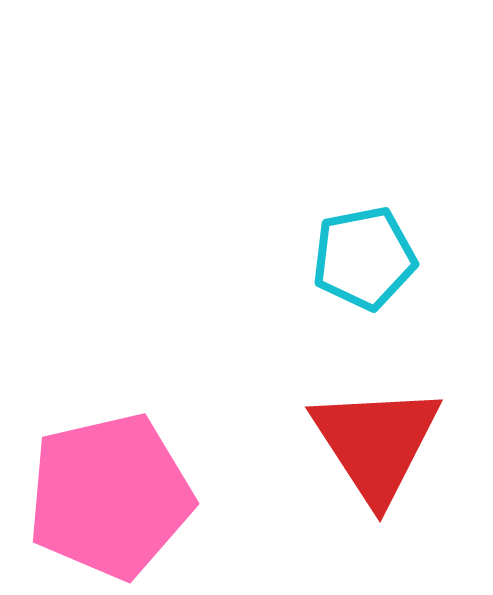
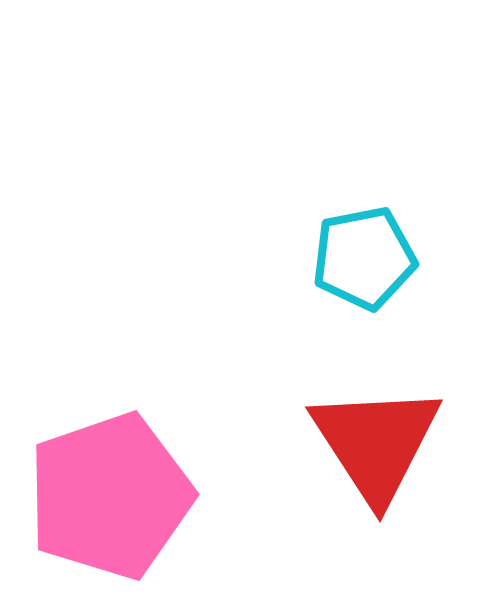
pink pentagon: rotated 6 degrees counterclockwise
